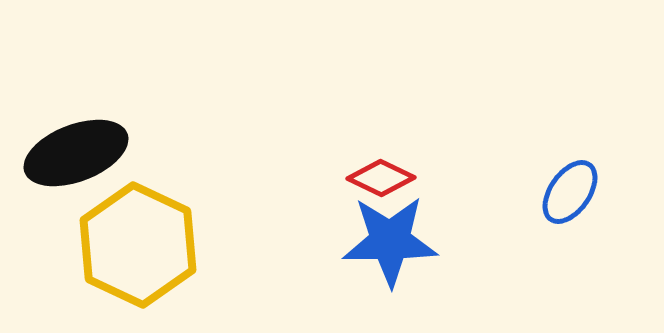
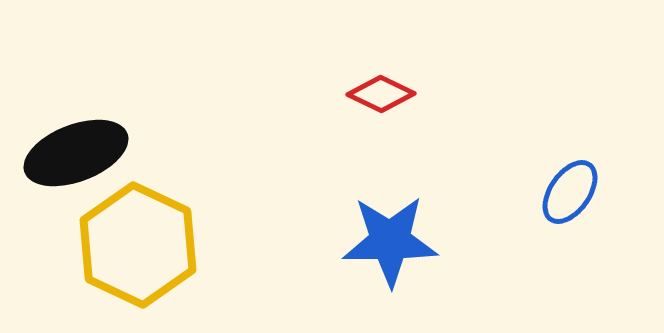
red diamond: moved 84 px up
